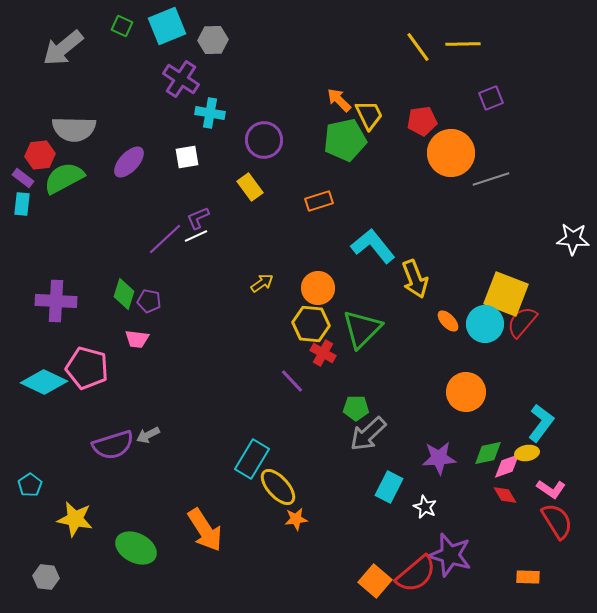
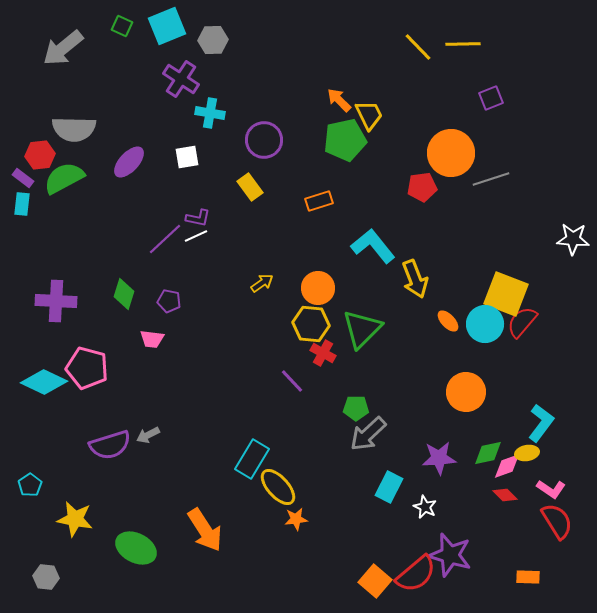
yellow line at (418, 47): rotated 8 degrees counterclockwise
red pentagon at (422, 121): moved 66 px down
purple L-shape at (198, 218): rotated 145 degrees counterclockwise
purple pentagon at (149, 301): moved 20 px right
pink trapezoid at (137, 339): moved 15 px right
purple semicircle at (113, 445): moved 3 px left
red diamond at (505, 495): rotated 15 degrees counterclockwise
